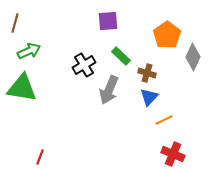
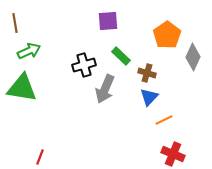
brown line: rotated 24 degrees counterclockwise
black cross: rotated 15 degrees clockwise
gray arrow: moved 4 px left, 1 px up
